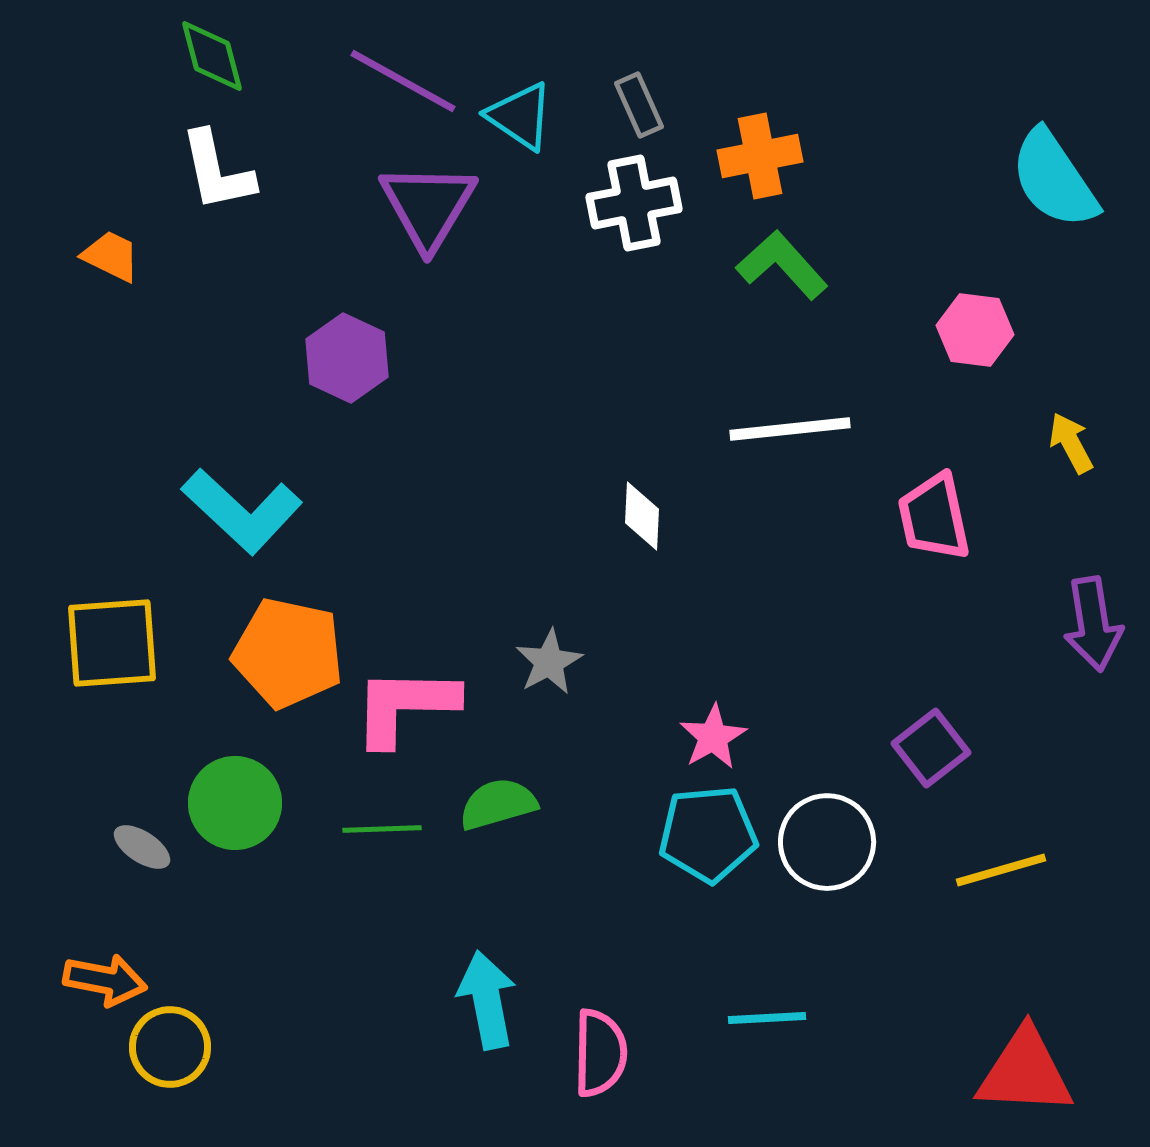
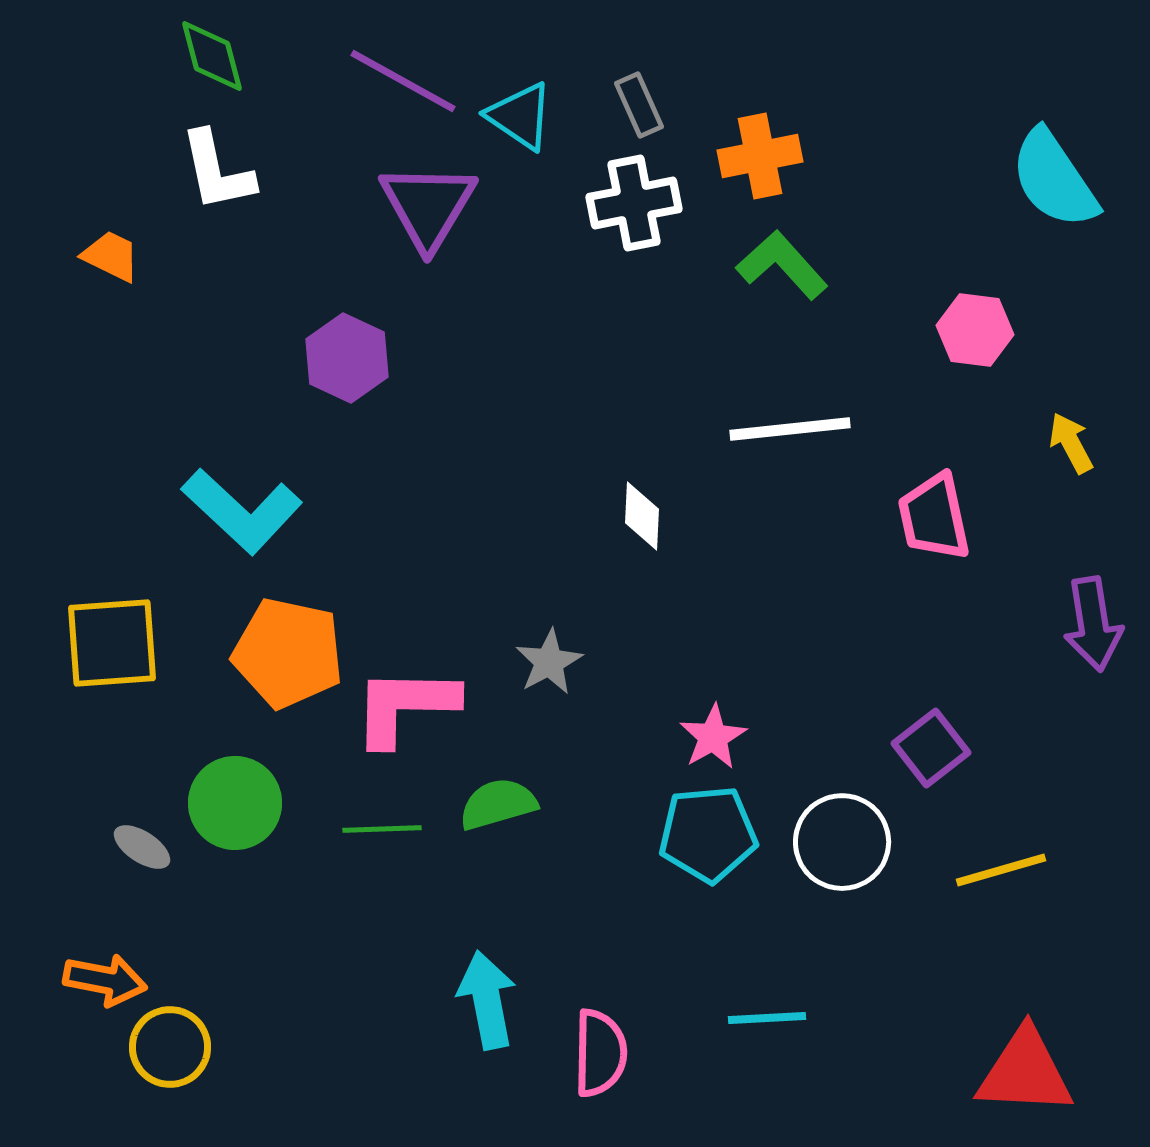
white circle: moved 15 px right
